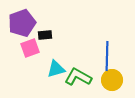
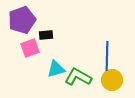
purple pentagon: moved 3 px up
black rectangle: moved 1 px right
